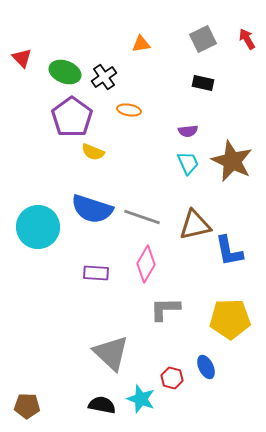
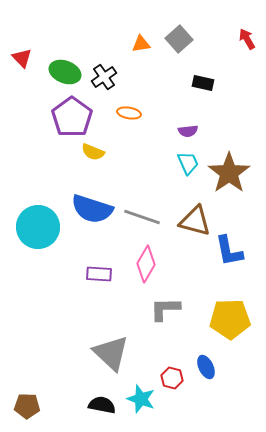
gray square: moved 24 px left; rotated 16 degrees counterclockwise
orange ellipse: moved 3 px down
brown star: moved 3 px left, 12 px down; rotated 12 degrees clockwise
brown triangle: moved 4 px up; rotated 28 degrees clockwise
purple rectangle: moved 3 px right, 1 px down
